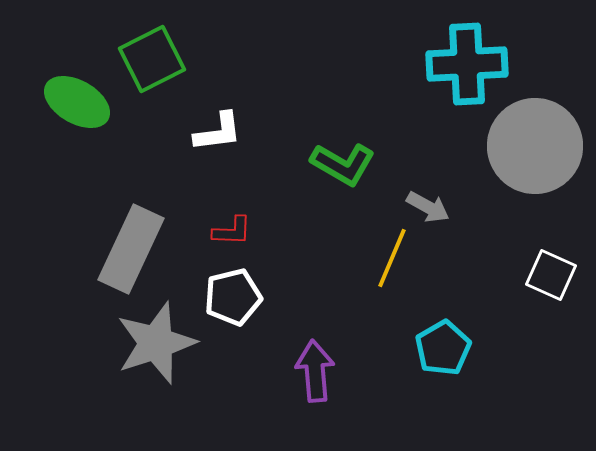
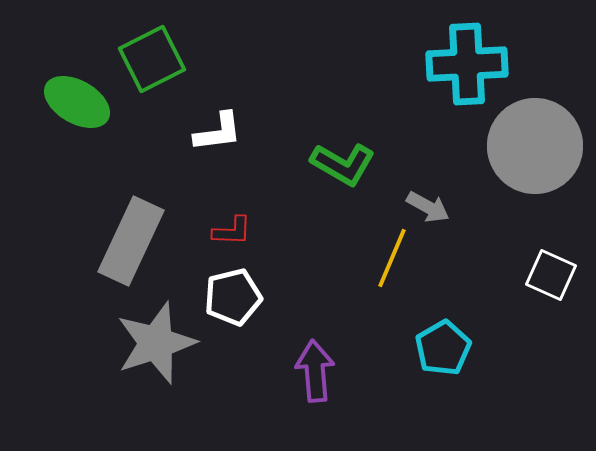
gray rectangle: moved 8 px up
